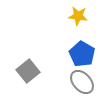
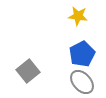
blue pentagon: rotated 15 degrees clockwise
